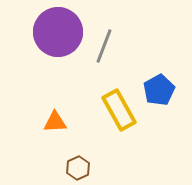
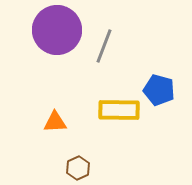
purple circle: moved 1 px left, 2 px up
blue pentagon: rotated 28 degrees counterclockwise
yellow rectangle: rotated 60 degrees counterclockwise
